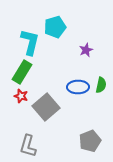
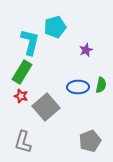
gray L-shape: moved 5 px left, 4 px up
